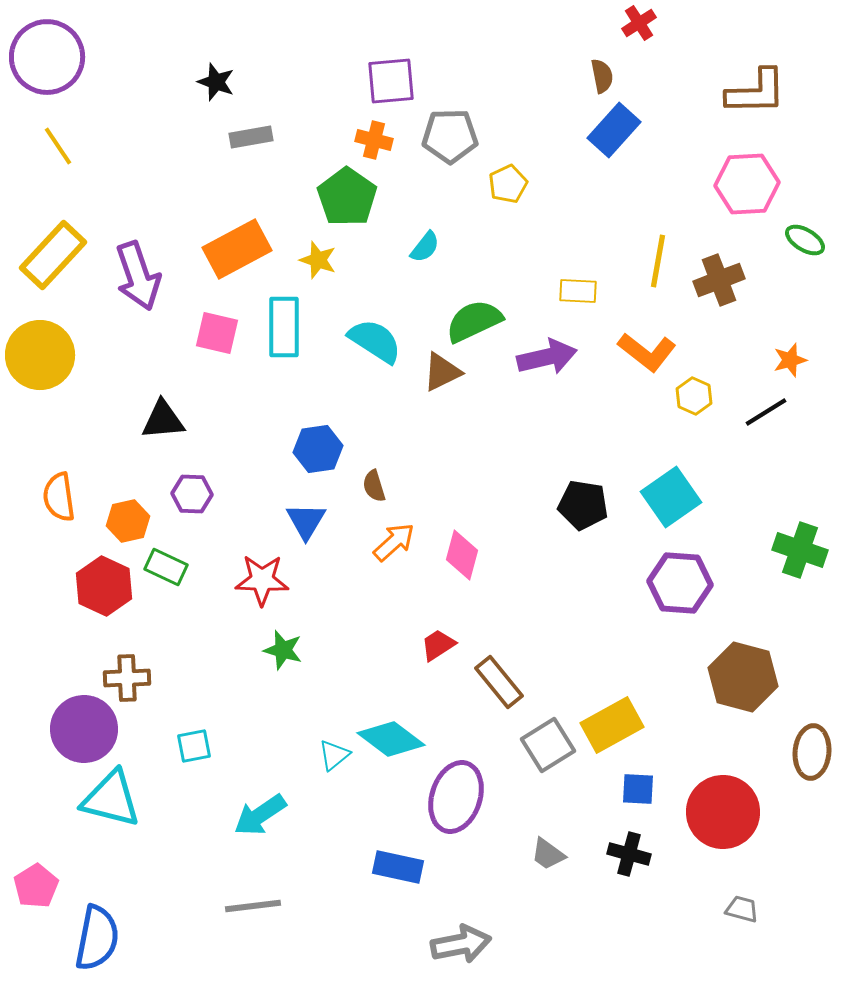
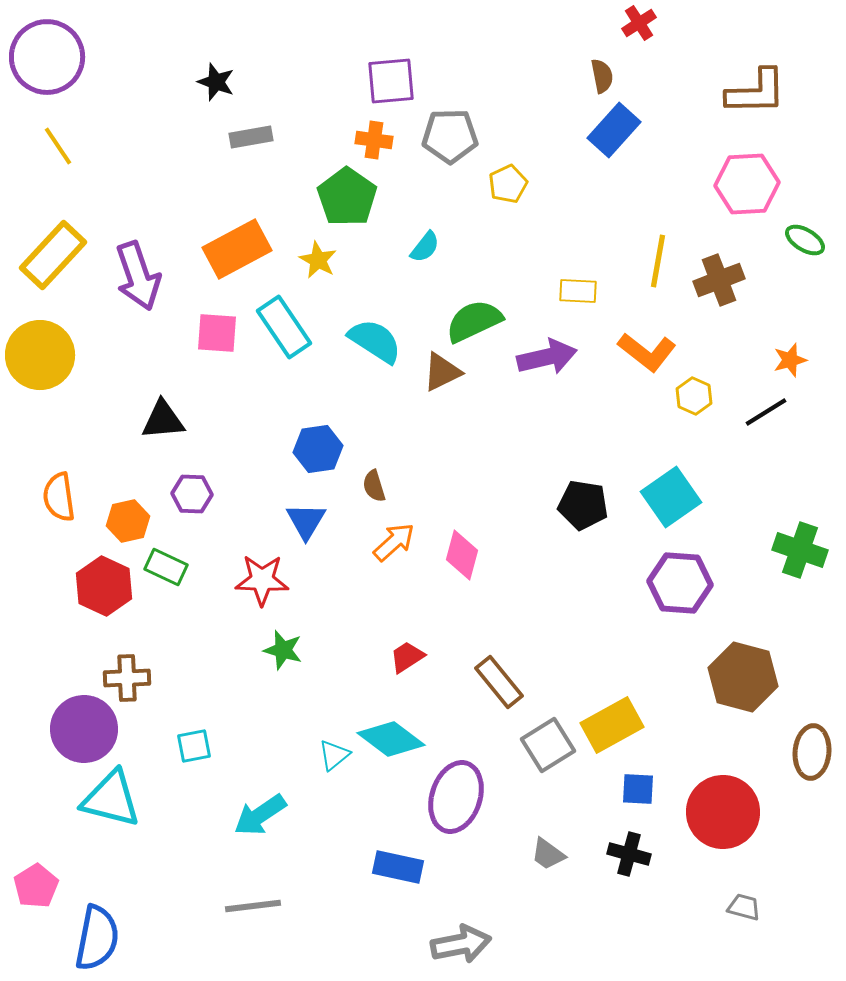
orange cross at (374, 140): rotated 6 degrees counterclockwise
yellow star at (318, 260): rotated 9 degrees clockwise
cyan rectangle at (284, 327): rotated 34 degrees counterclockwise
pink square at (217, 333): rotated 9 degrees counterclockwise
red trapezoid at (438, 645): moved 31 px left, 12 px down
gray trapezoid at (742, 909): moved 2 px right, 2 px up
